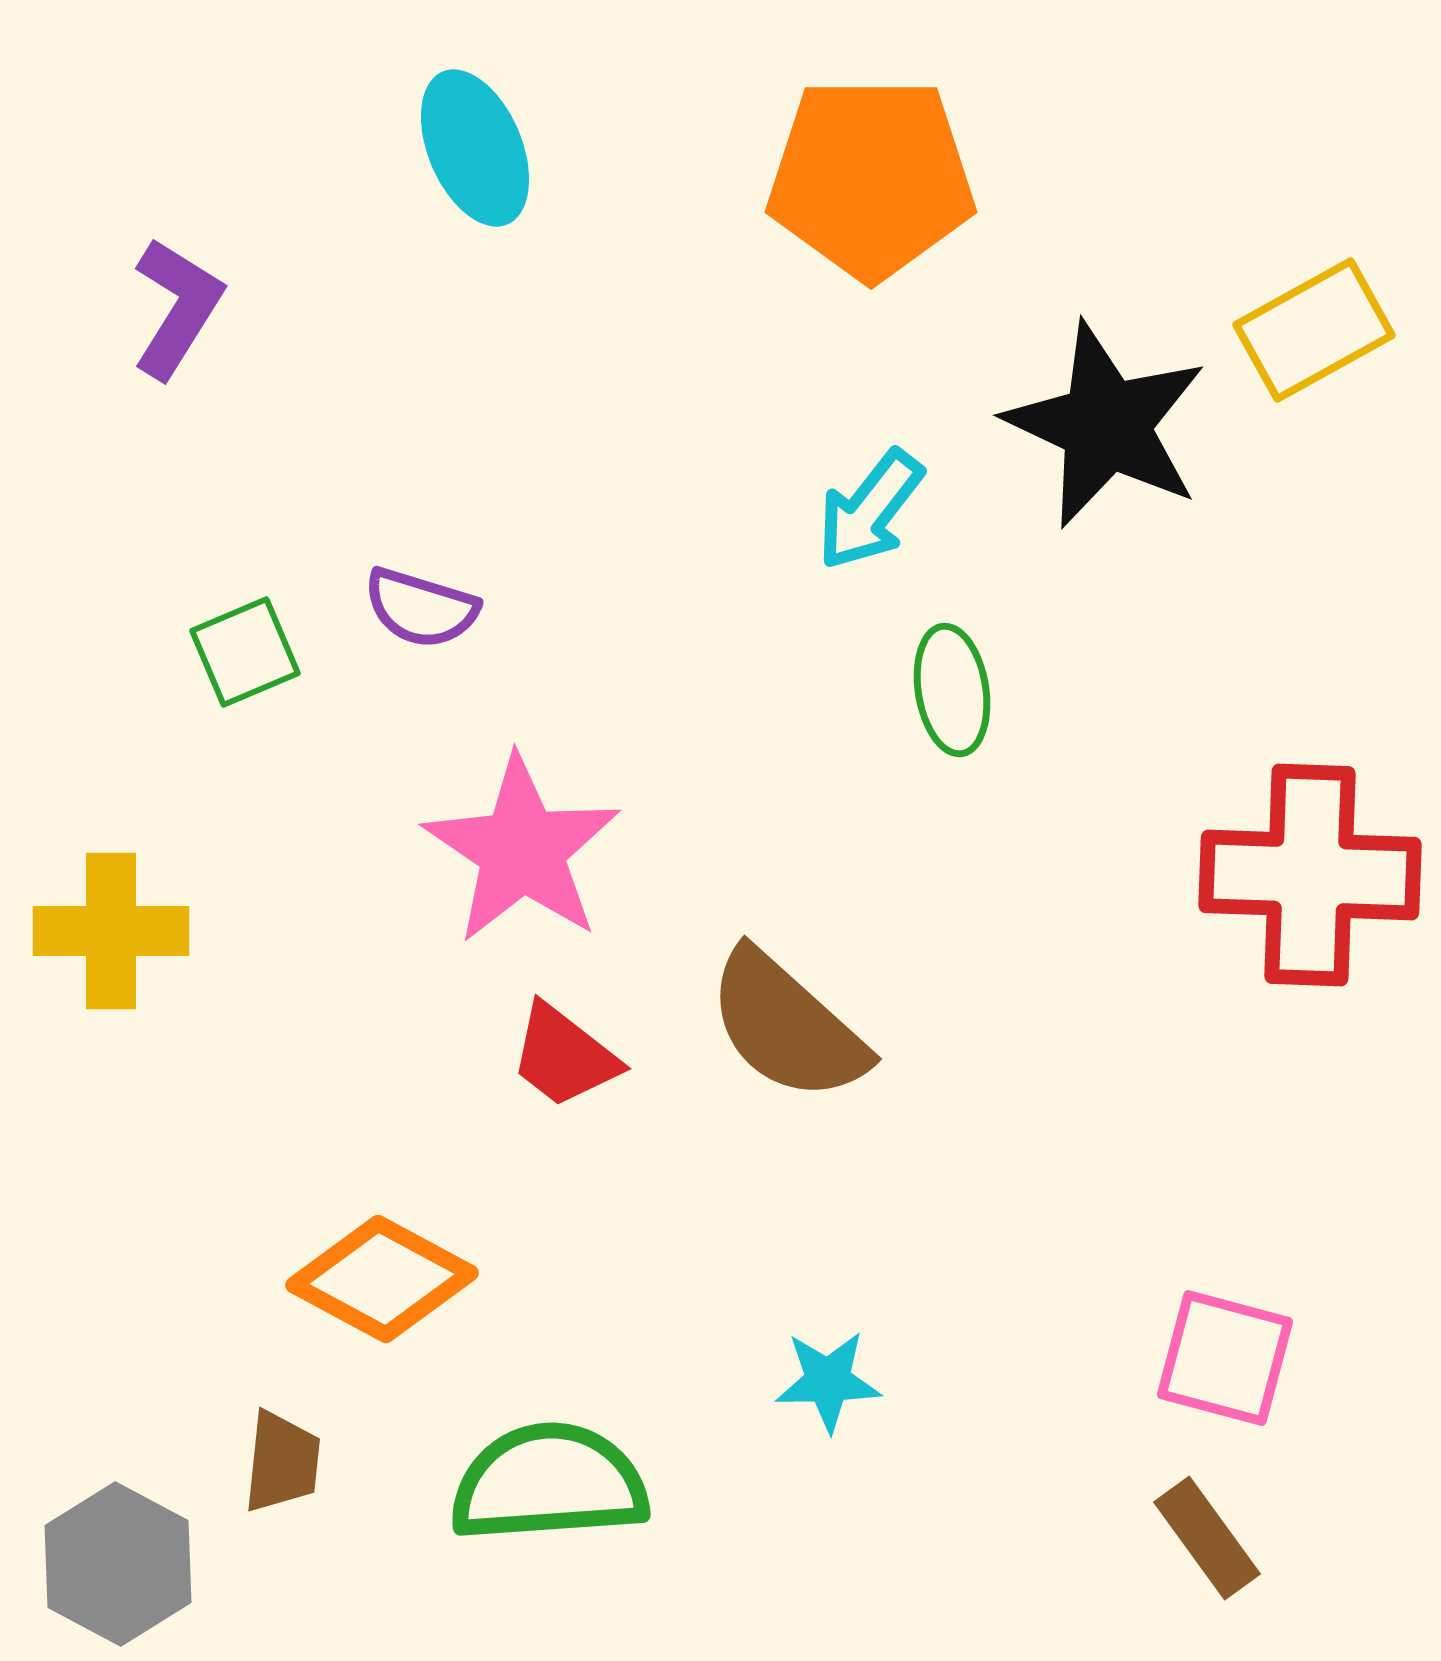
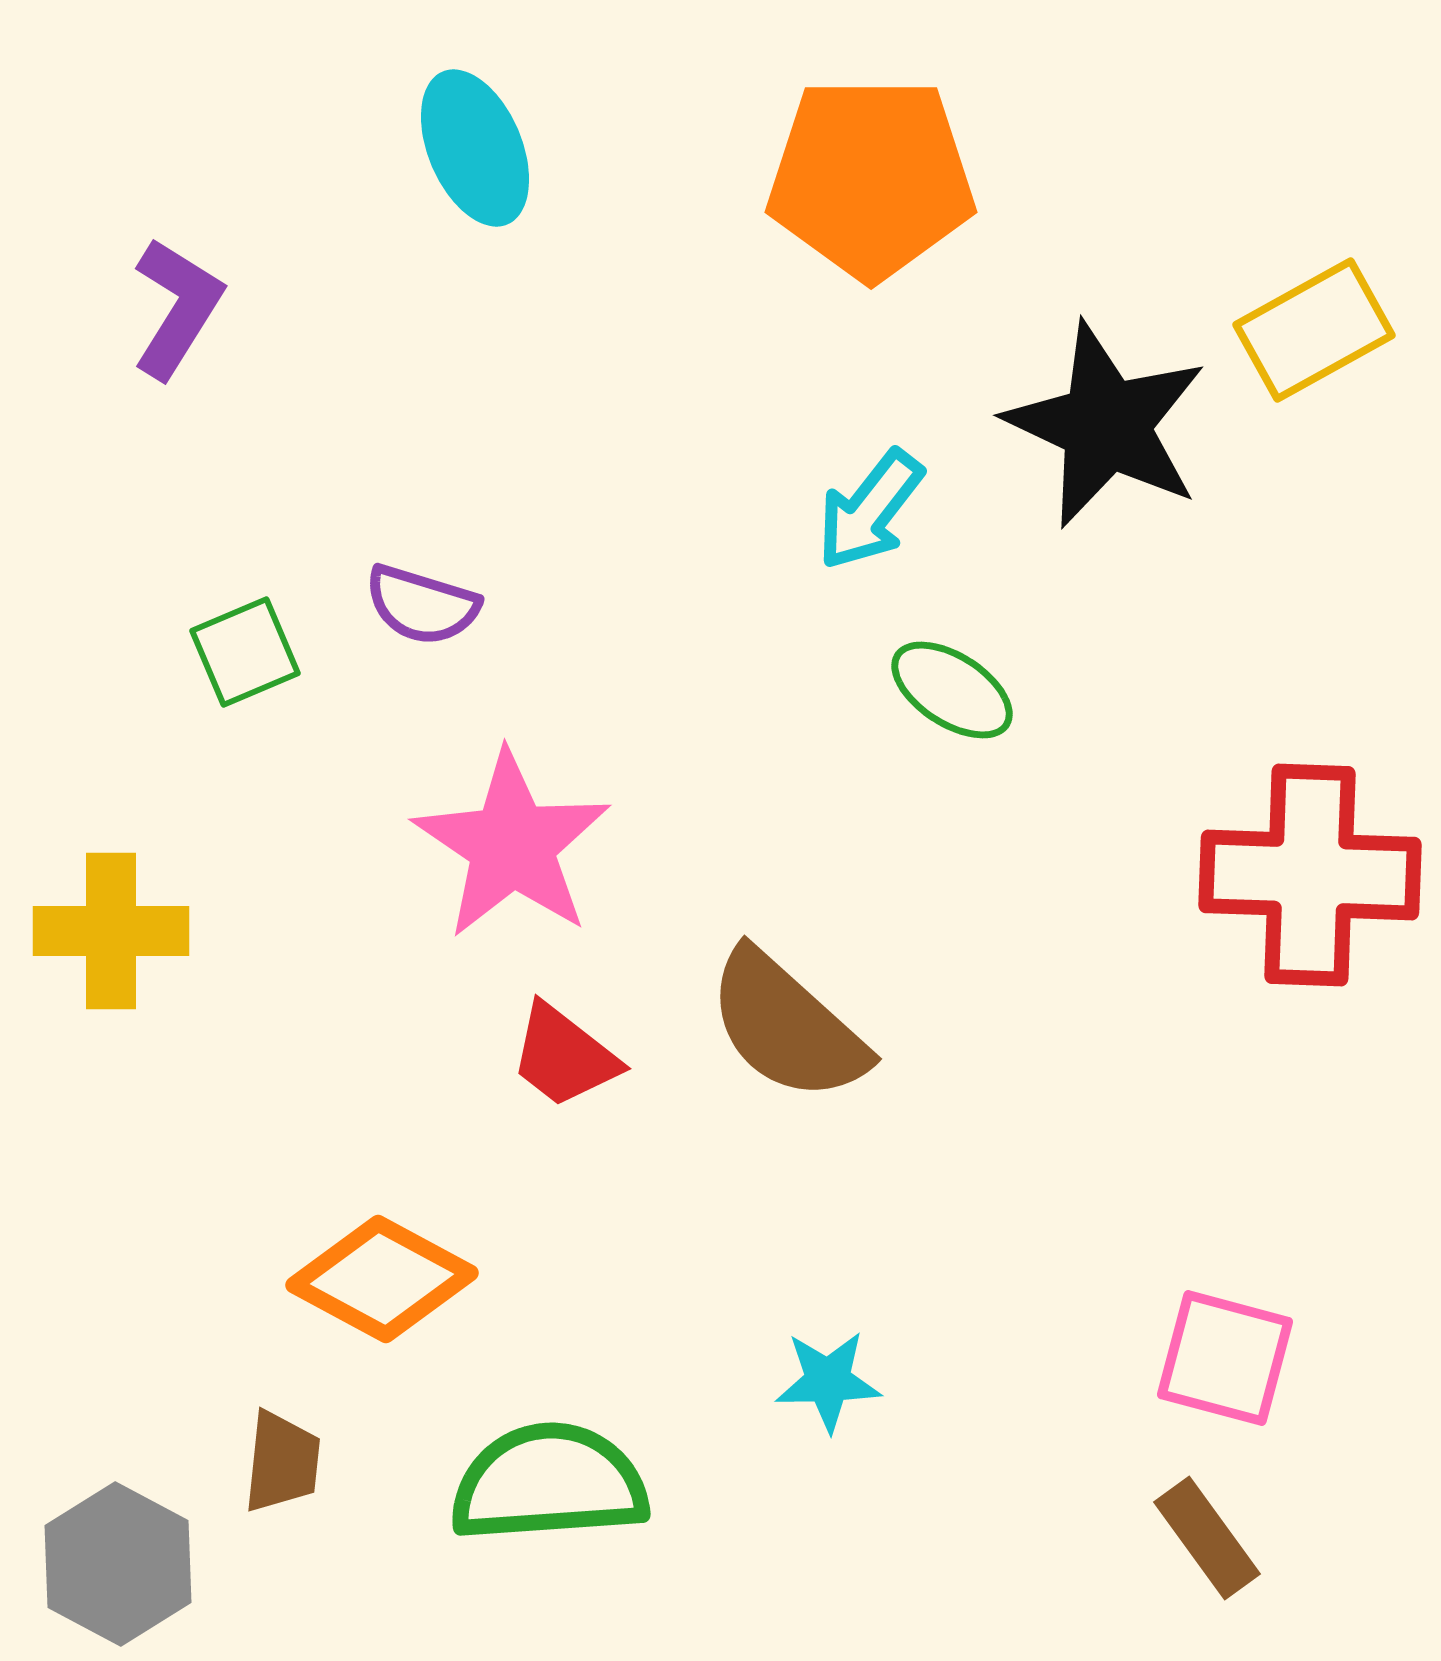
purple semicircle: moved 1 px right, 3 px up
green ellipse: rotated 48 degrees counterclockwise
pink star: moved 10 px left, 5 px up
